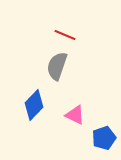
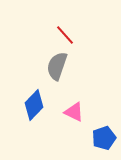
red line: rotated 25 degrees clockwise
pink triangle: moved 1 px left, 3 px up
